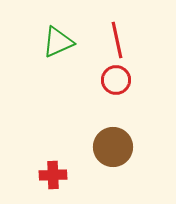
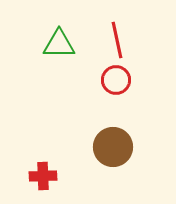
green triangle: moved 1 px right, 2 px down; rotated 24 degrees clockwise
red cross: moved 10 px left, 1 px down
